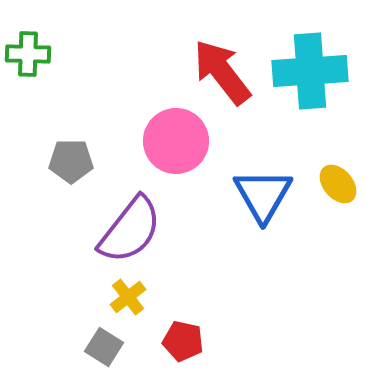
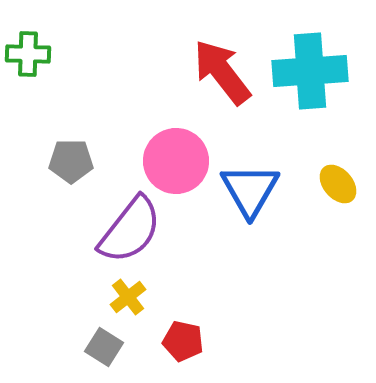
pink circle: moved 20 px down
blue triangle: moved 13 px left, 5 px up
